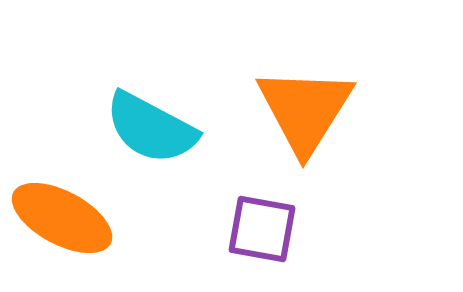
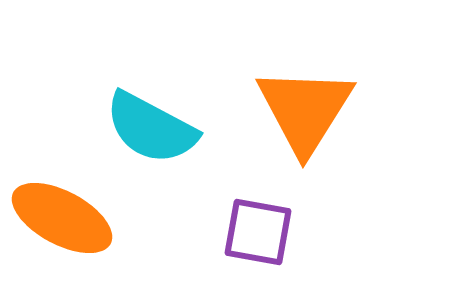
purple square: moved 4 px left, 3 px down
